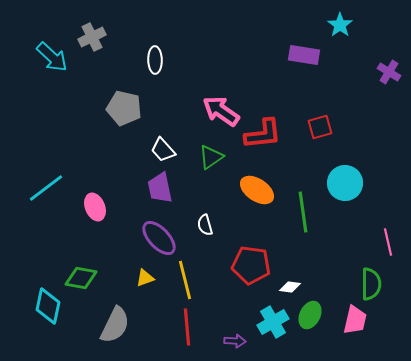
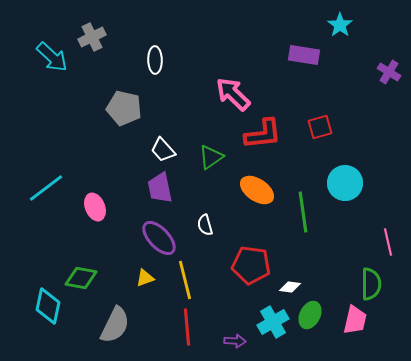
pink arrow: moved 12 px right, 17 px up; rotated 9 degrees clockwise
